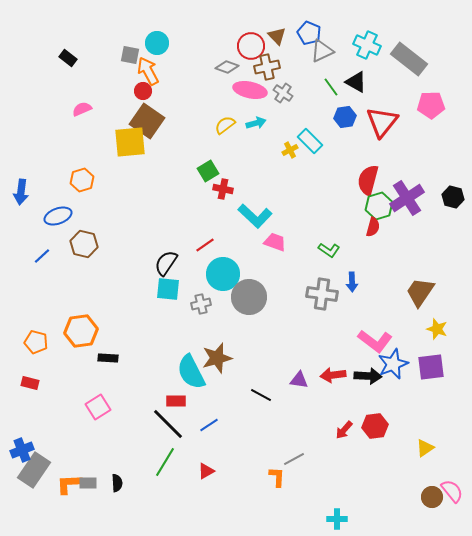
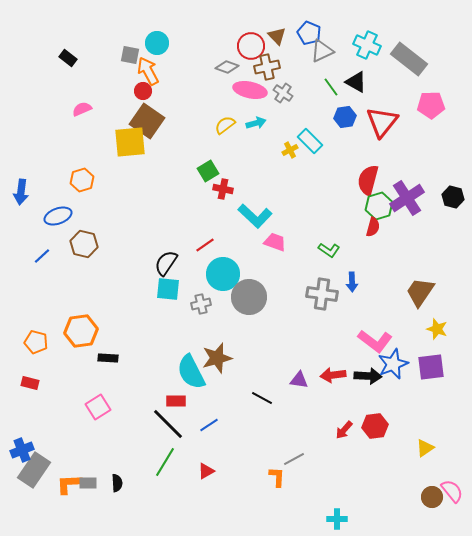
black line at (261, 395): moved 1 px right, 3 px down
